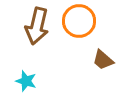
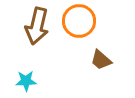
brown trapezoid: moved 2 px left
cyan star: rotated 20 degrees counterclockwise
